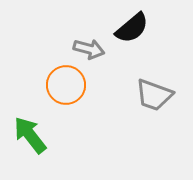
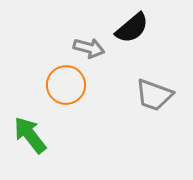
gray arrow: moved 1 px up
